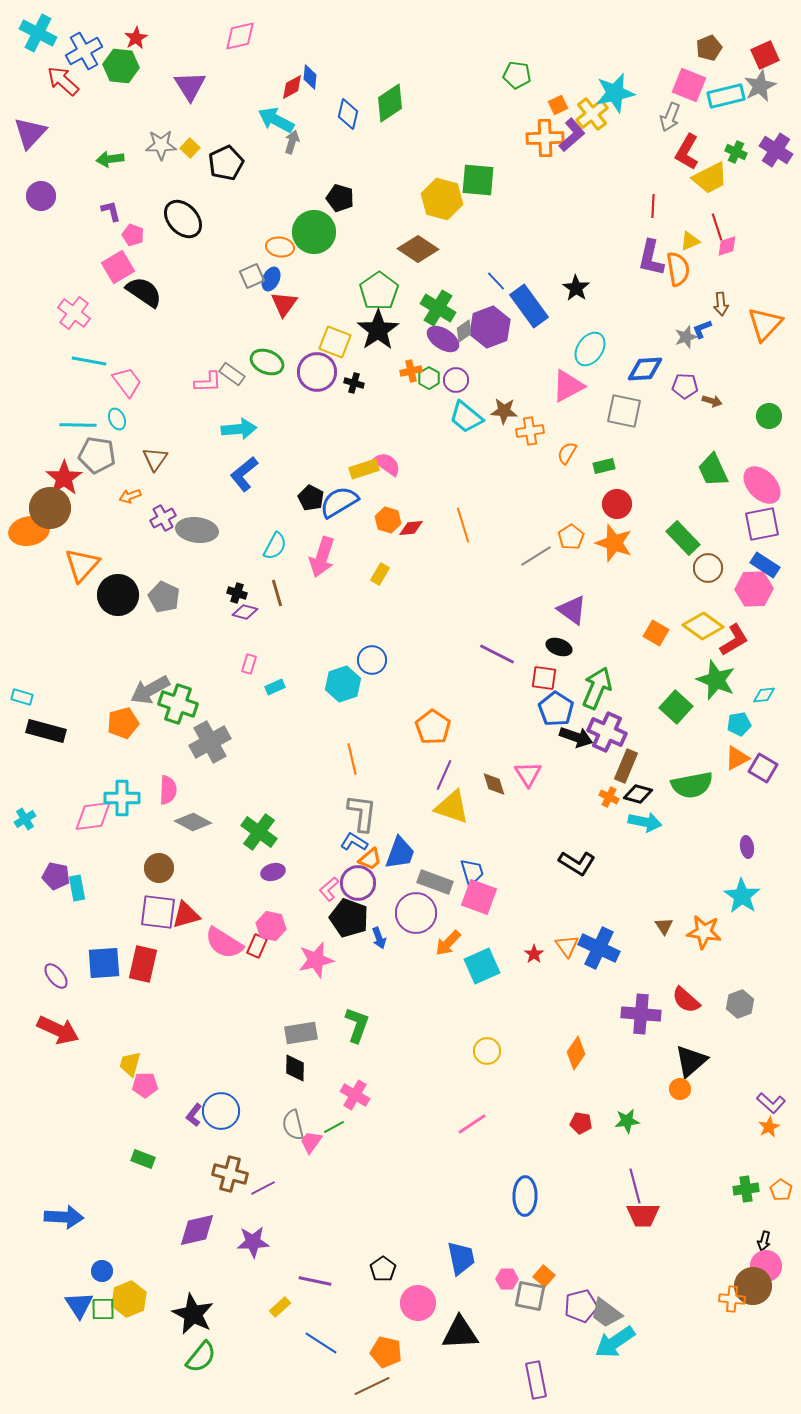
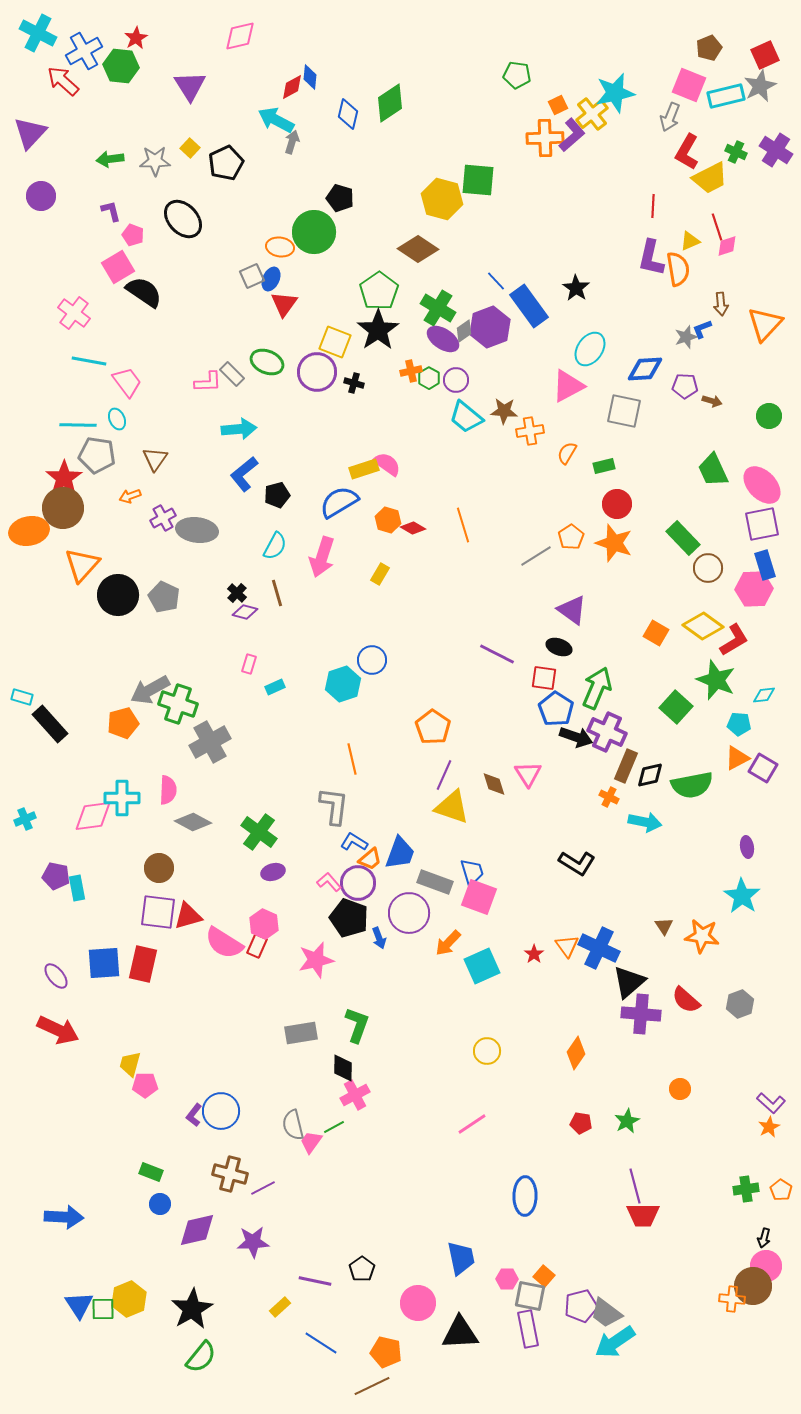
gray star at (161, 145): moved 6 px left, 16 px down
gray rectangle at (232, 374): rotated 10 degrees clockwise
black pentagon at (311, 498): moved 34 px left, 3 px up; rotated 30 degrees clockwise
brown circle at (50, 508): moved 13 px right
red diamond at (411, 528): moved 2 px right; rotated 35 degrees clockwise
blue rectangle at (765, 565): rotated 40 degrees clockwise
black cross at (237, 593): rotated 24 degrees clockwise
cyan pentagon at (739, 724): rotated 15 degrees clockwise
black rectangle at (46, 731): moved 4 px right, 7 px up; rotated 33 degrees clockwise
black diamond at (638, 794): moved 12 px right, 19 px up; rotated 28 degrees counterclockwise
gray L-shape at (362, 813): moved 28 px left, 7 px up
cyan cross at (25, 819): rotated 10 degrees clockwise
pink L-shape at (329, 889): moved 7 px up; rotated 90 degrees clockwise
purple circle at (416, 913): moved 7 px left
red triangle at (186, 915): moved 2 px right, 1 px down
pink hexagon at (271, 926): moved 7 px left, 2 px up; rotated 12 degrees clockwise
orange star at (704, 932): moved 2 px left, 4 px down
black triangle at (691, 1061): moved 62 px left, 79 px up
black diamond at (295, 1068): moved 48 px right
pink cross at (355, 1095): rotated 32 degrees clockwise
green star at (627, 1121): rotated 20 degrees counterclockwise
green rectangle at (143, 1159): moved 8 px right, 13 px down
black arrow at (764, 1241): moved 3 px up
black pentagon at (383, 1269): moved 21 px left
blue circle at (102, 1271): moved 58 px right, 67 px up
black star at (193, 1314): moved 1 px left, 5 px up; rotated 15 degrees clockwise
purple rectangle at (536, 1380): moved 8 px left, 51 px up
